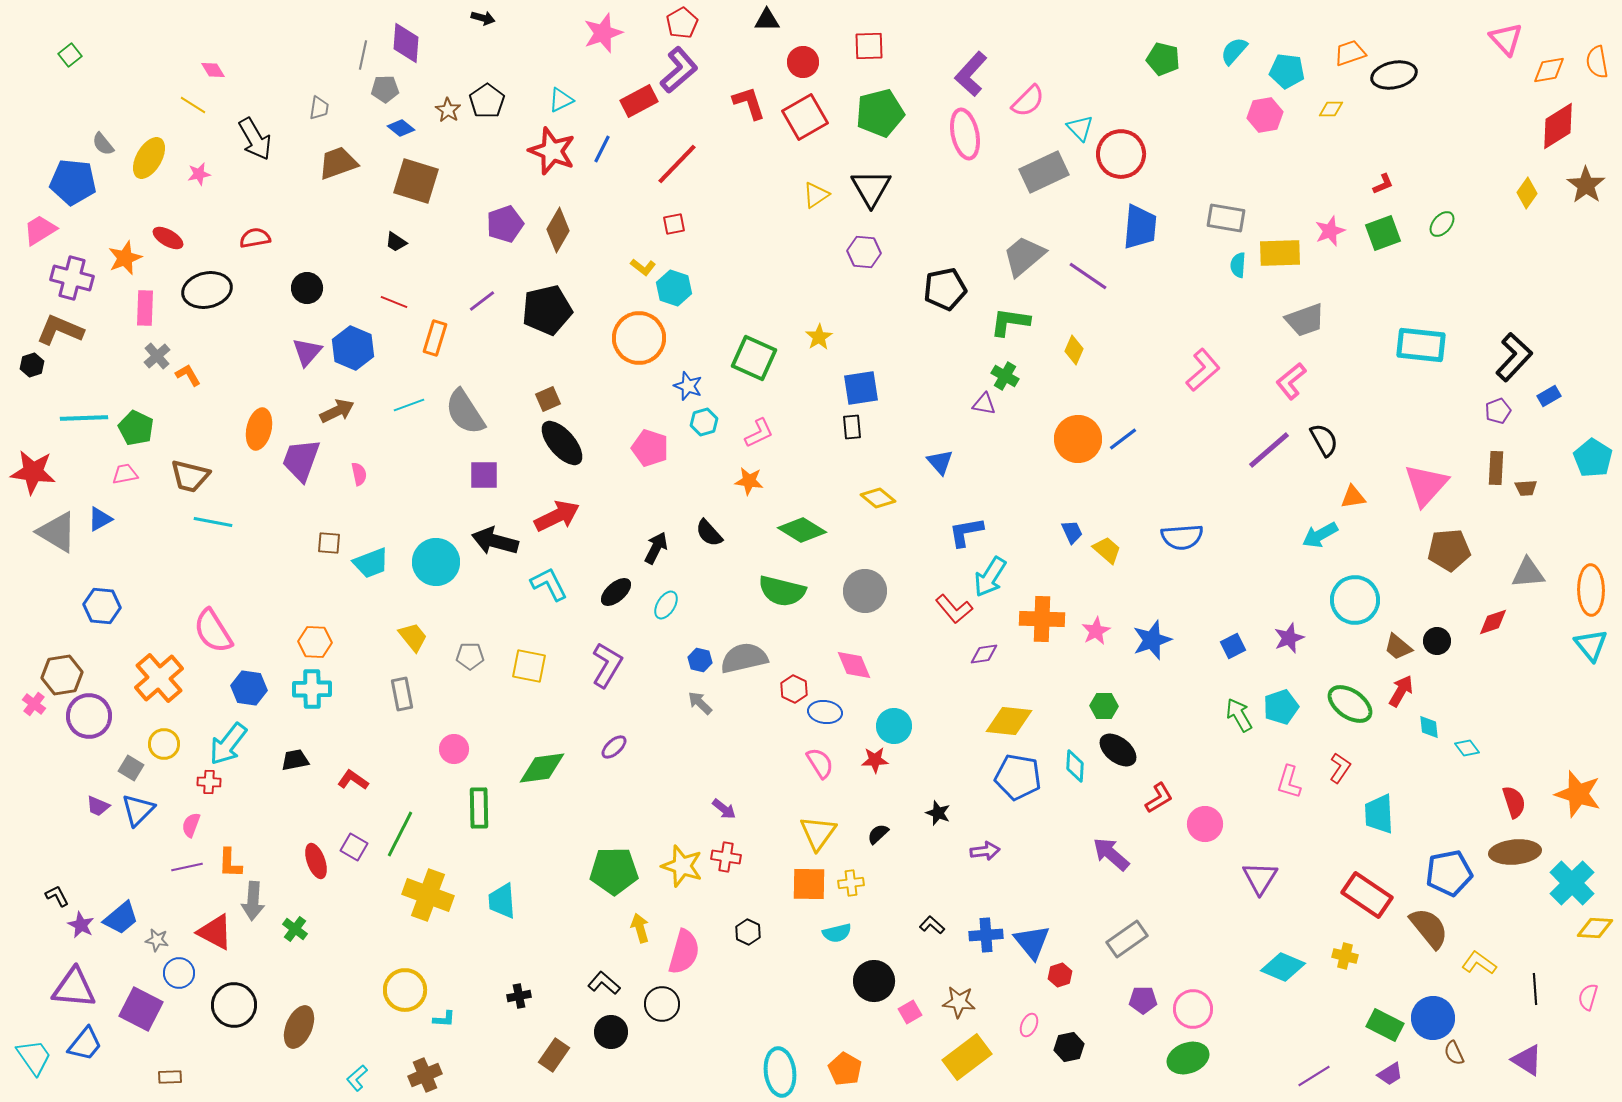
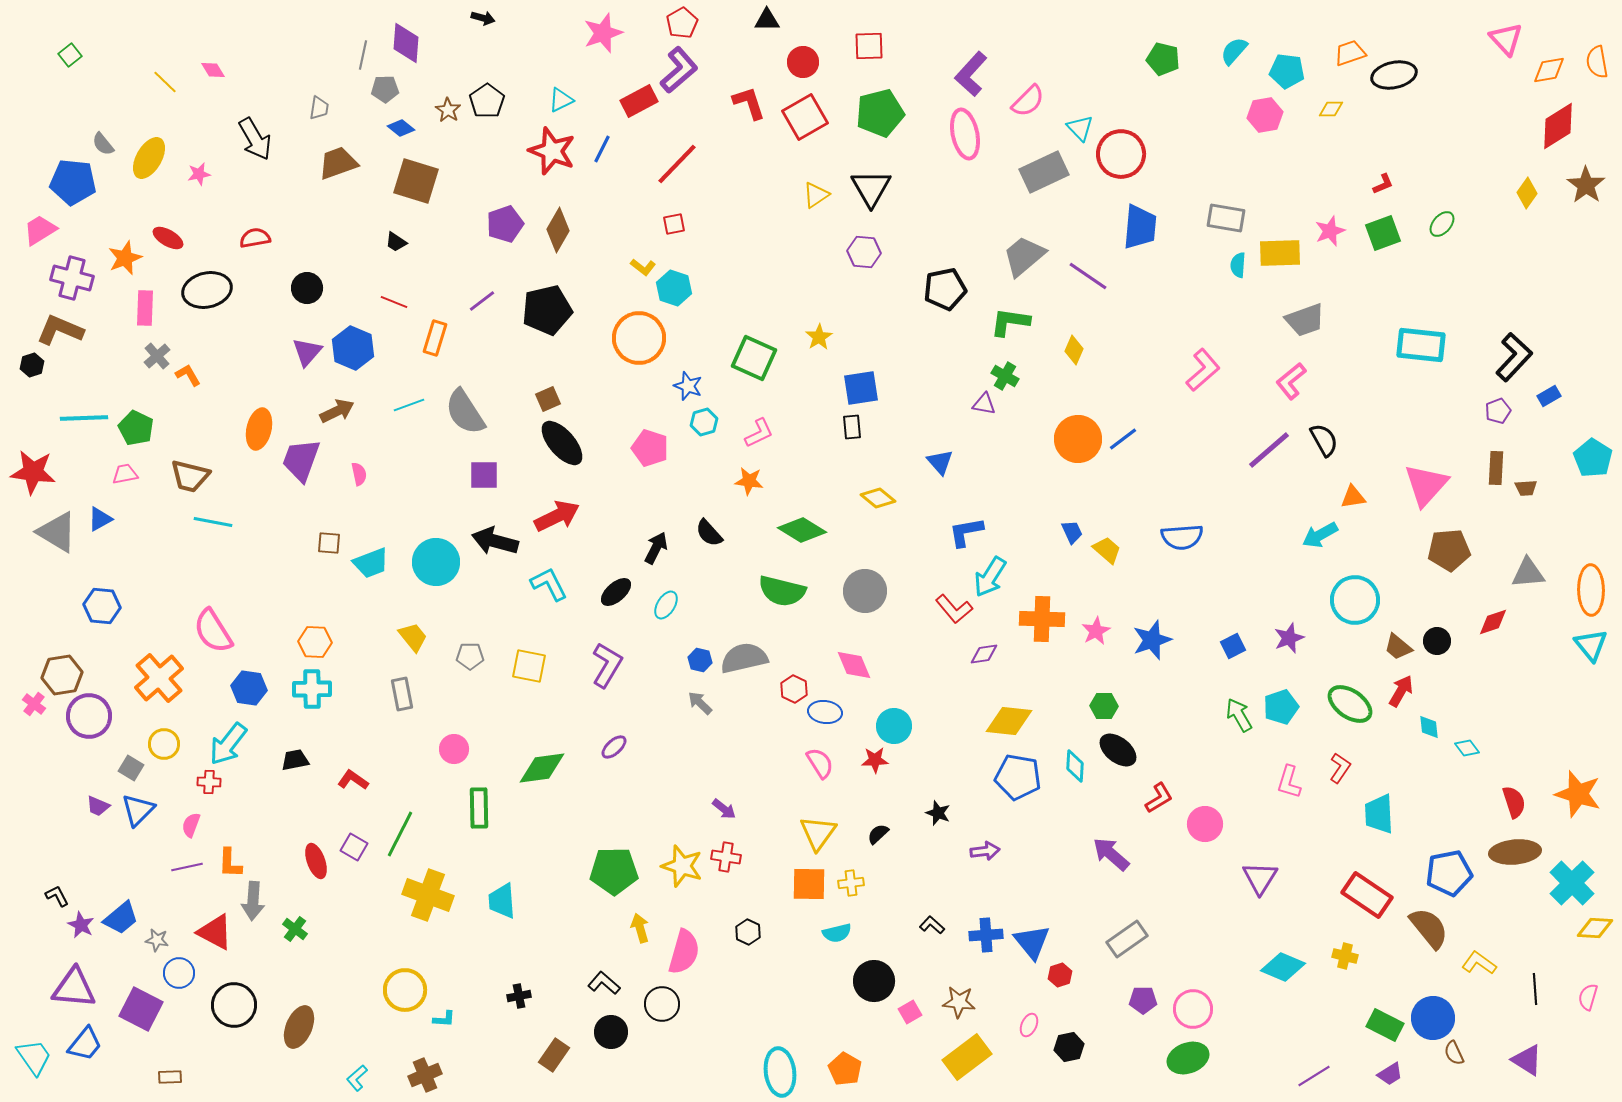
yellow line at (193, 105): moved 28 px left, 23 px up; rotated 12 degrees clockwise
